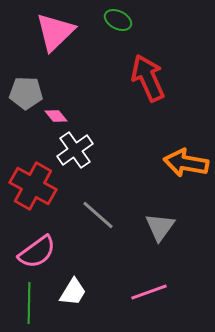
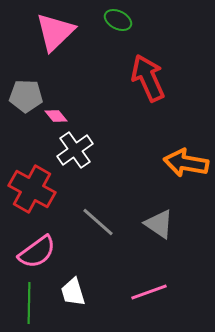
gray pentagon: moved 3 px down
red cross: moved 1 px left, 3 px down
gray line: moved 7 px down
gray triangle: moved 1 px left, 3 px up; rotated 32 degrees counterclockwise
white trapezoid: rotated 132 degrees clockwise
